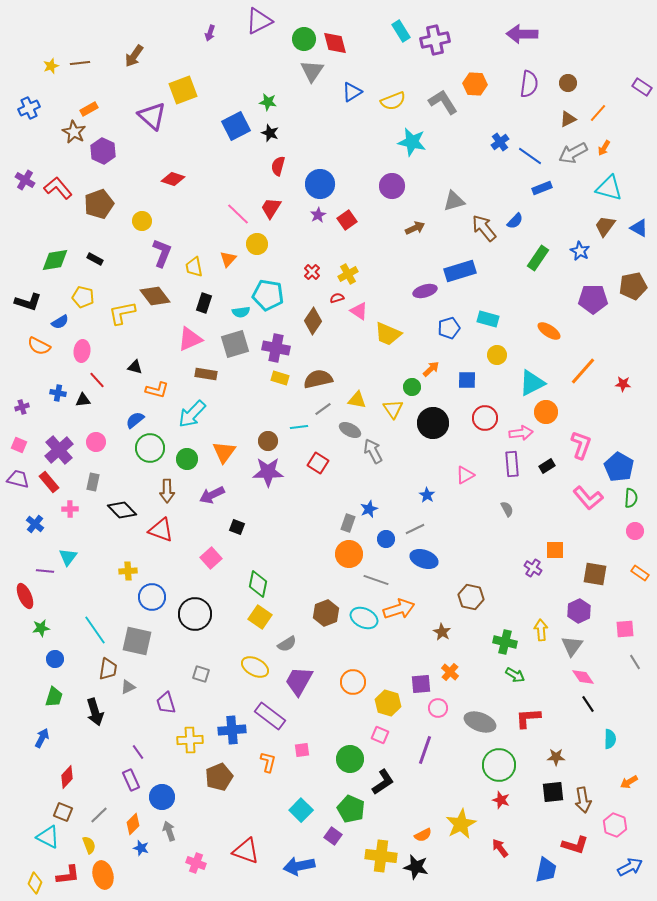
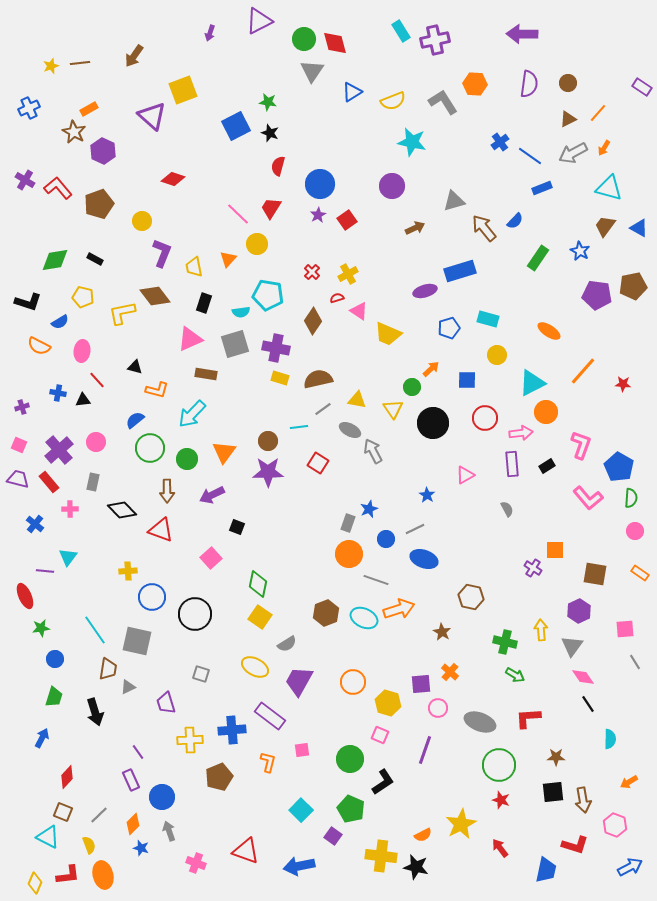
purple pentagon at (593, 299): moved 4 px right, 4 px up; rotated 8 degrees clockwise
